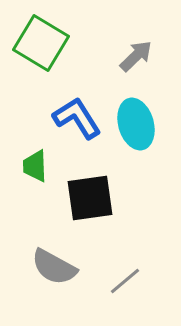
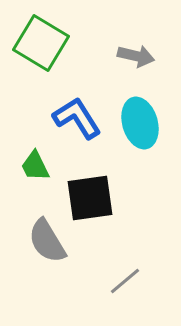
gray arrow: rotated 57 degrees clockwise
cyan ellipse: moved 4 px right, 1 px up
green trapezoid: rotated 24 degrees counterclockwise
gray semicircle: moved 7 px left, 26 px up; rotated 30 degrees clockwise
